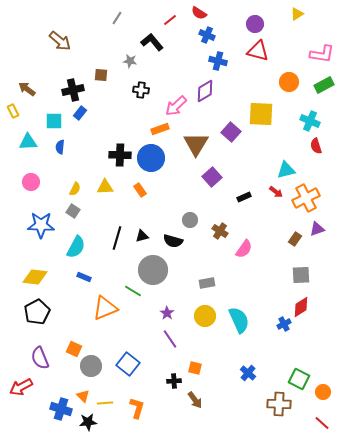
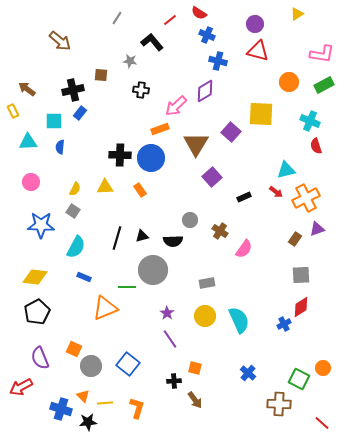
black semicircle at (173, 241): rotated 18 degrees counterclockwise
green line at (133, 291): moved 6 px left, 4 px up; rotated 30 degrees counterclockwise
orange circle at (323, 392): moved 24 px up
